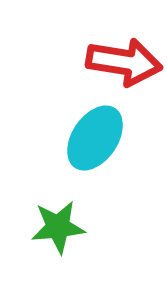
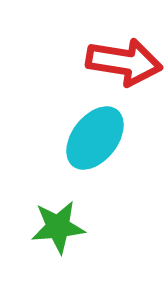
cyan ellipse: rotated 4 degrees clockwise
